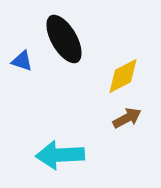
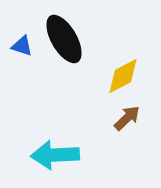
blue triangle: moved 15 px up
brown arrow: rotated 16 degrees counterclockwise
cyan arrow: moved 5 px left
